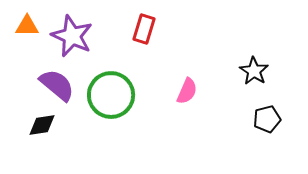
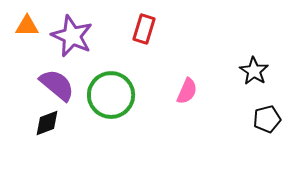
black diamond: moved 5 px right, 2 px up; rotated 12 degrees counterclockwise
